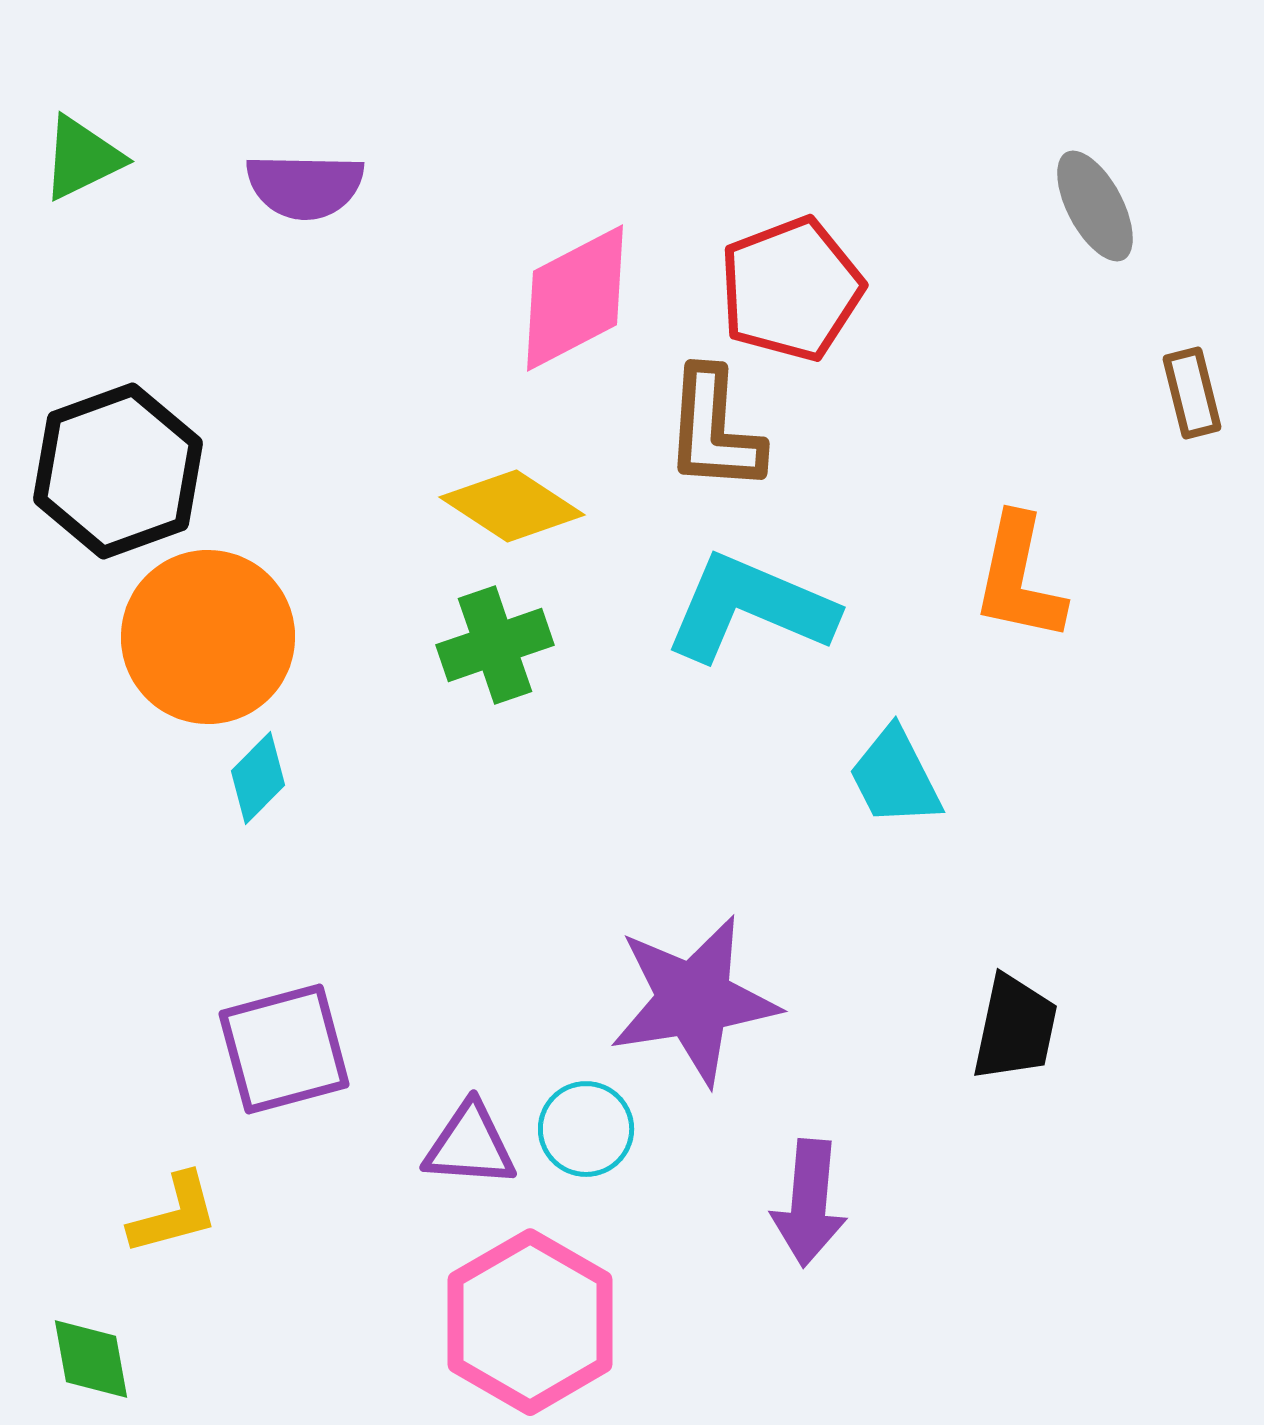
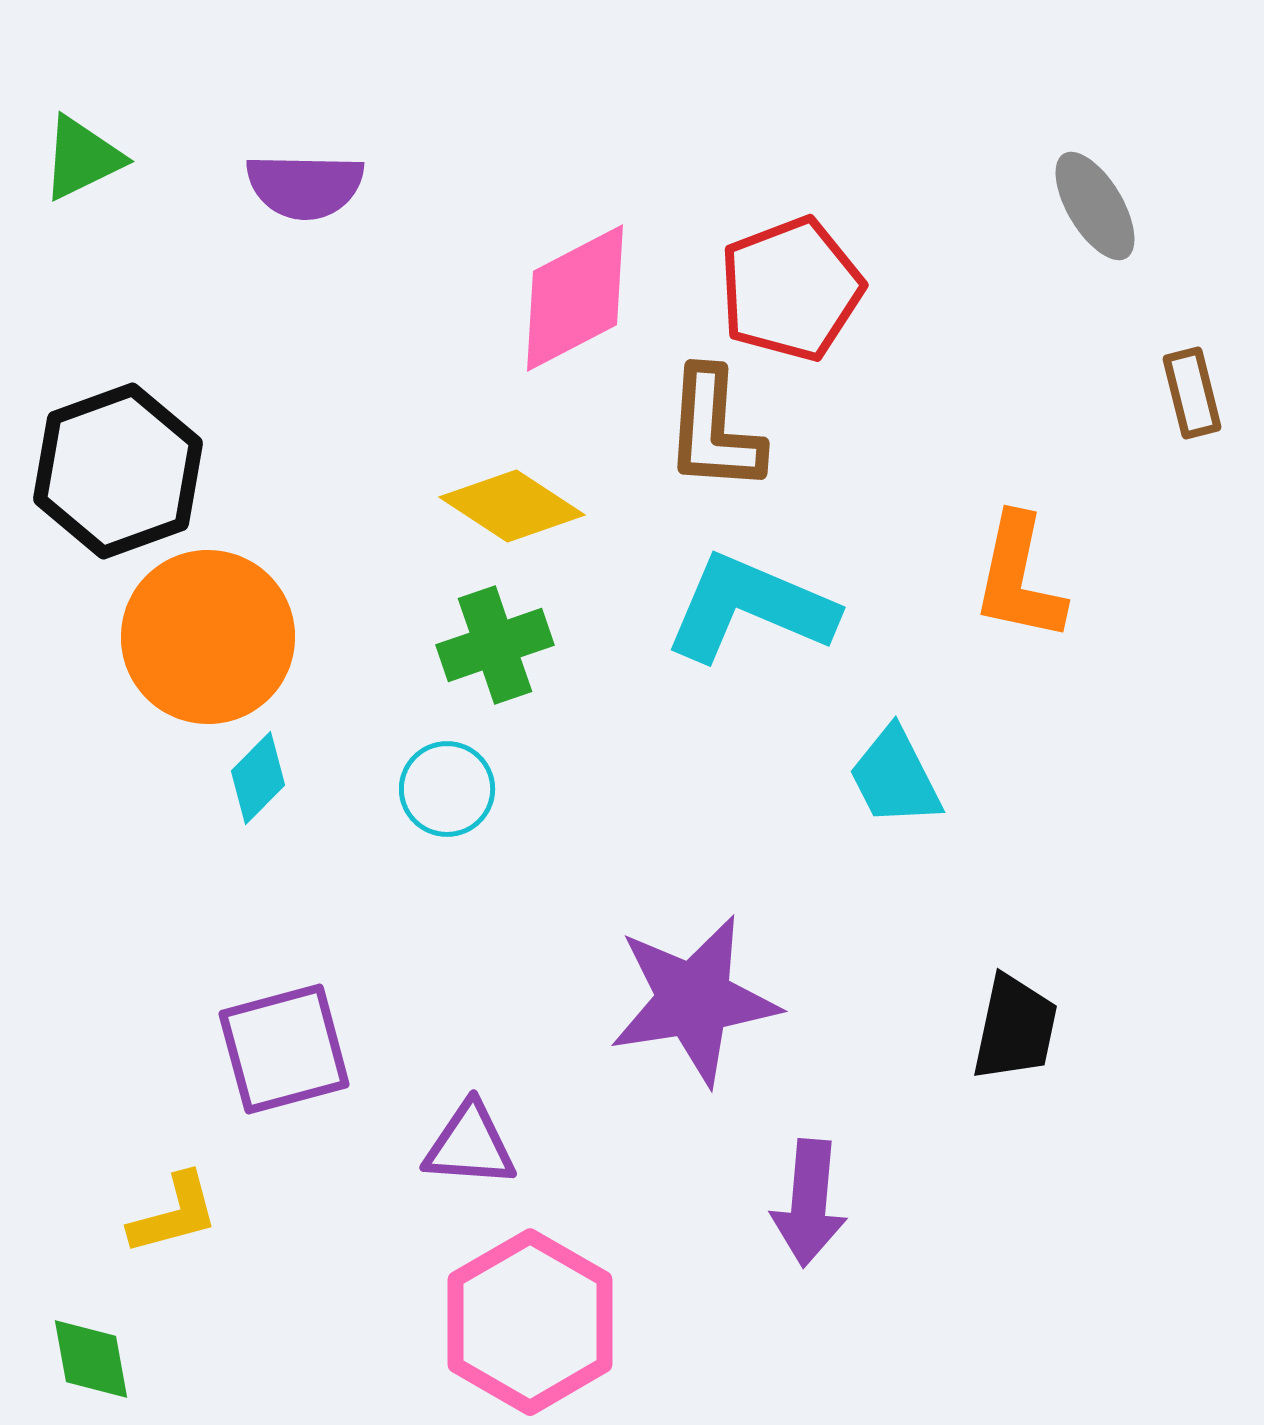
gray ellipse: rotated 3 degrees counterclockwise
cyan circle: moved 139 px left, 340 px up
